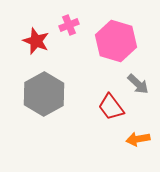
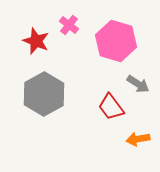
pink cross: rotated 30 degrees counterclockwise
gray arrow: rotated 10 degrees counterclockwise
